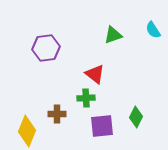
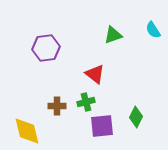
green cross: moved 4 px down; rotated 12 degrees counterclockwise
brown cross: moved 8 px up
yellow diamond: rotated 36 degrees counterclockwise
